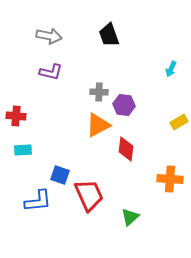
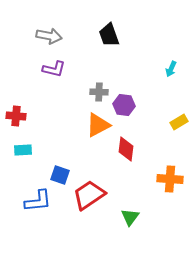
purple L-shape: moved 3 px right, 3 px up
red trapezoid: rotated 100 degrees counterclockwise
green triangle: rotated 12 degrees counterclockwise
